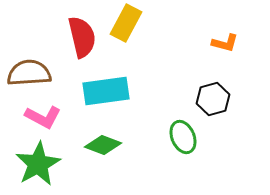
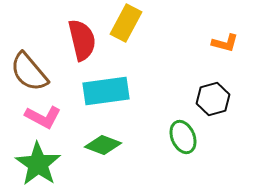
red semicircle: moved 3 px down
brown semicircle: moved 1 px up; rotated 126 degrees counterclockwise
green star: rotated 9 degrees counterclockwise
